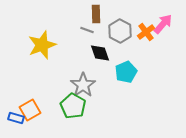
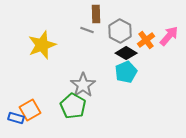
pink arrow: moved 6 px right, 12 px down
orange cross: moved 8 px down
black diamond: moved 26 px right; rotated 40 degrees counterclockwise
